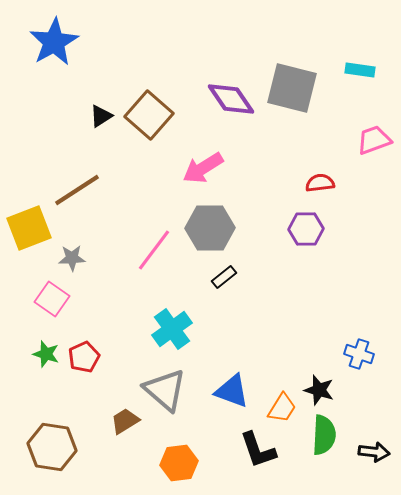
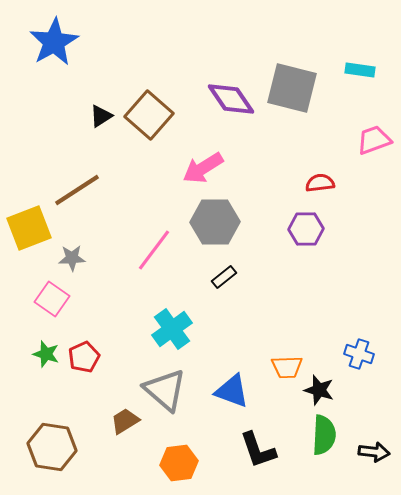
gray hexagon: moved 5 px right, 6 px up
orange trapezoid: moved 5 px right, 41 px up; rotated 56 degrees clockwise
